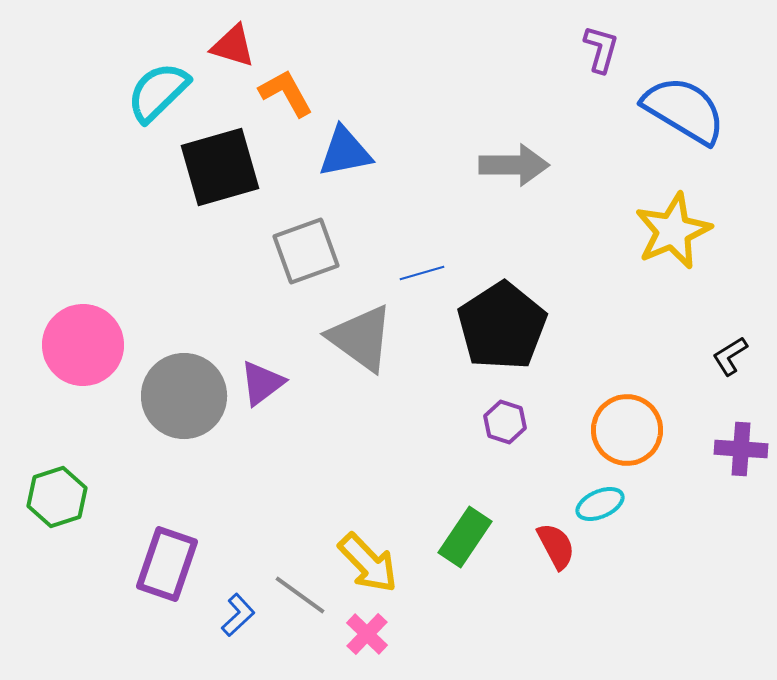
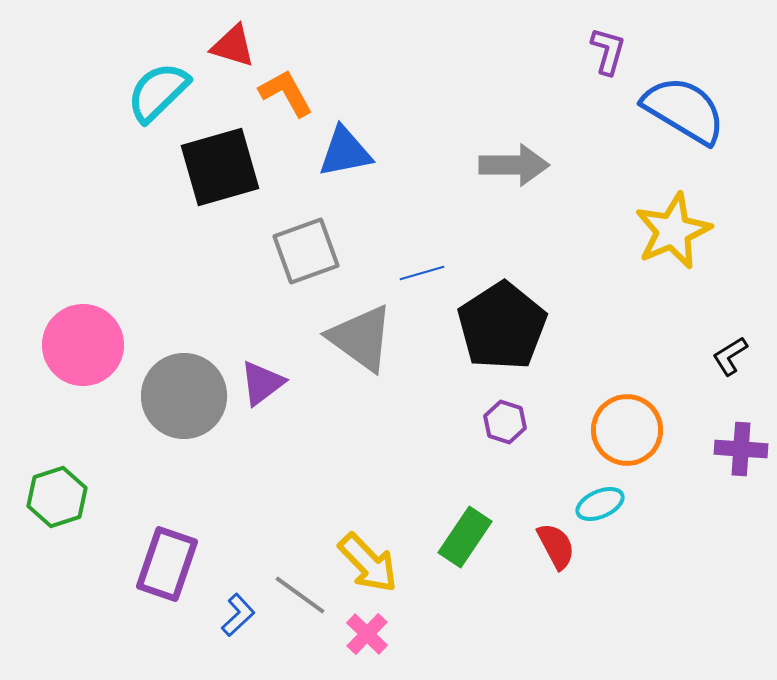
purple L-shape: moved 7 px right, 2 px down
